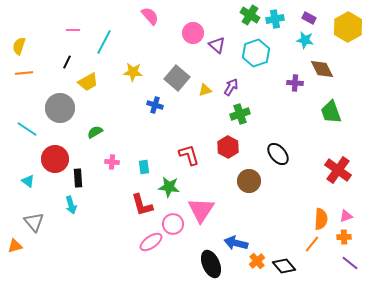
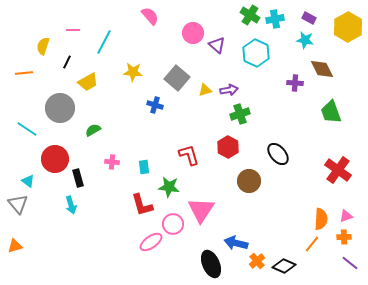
yellow semicircle at (19, 46): moved 24 px right
cyan hexagon at (256, 53): rotated 16 degrees counterclockwise
purple arrow at (231, 87): moved 2 px left, 3 px down; rotated 48 degrees clockwise
green semicircle at (95, 132): moved 2 px left, 2 px up
black rectangle at (78, 178): rotated 12 degrees counterclockwise
gray triangle at (34, 222): moved 16 px left, 18 px up
black diamond at (284, 266): rotated 25 degrees counterclockwise
